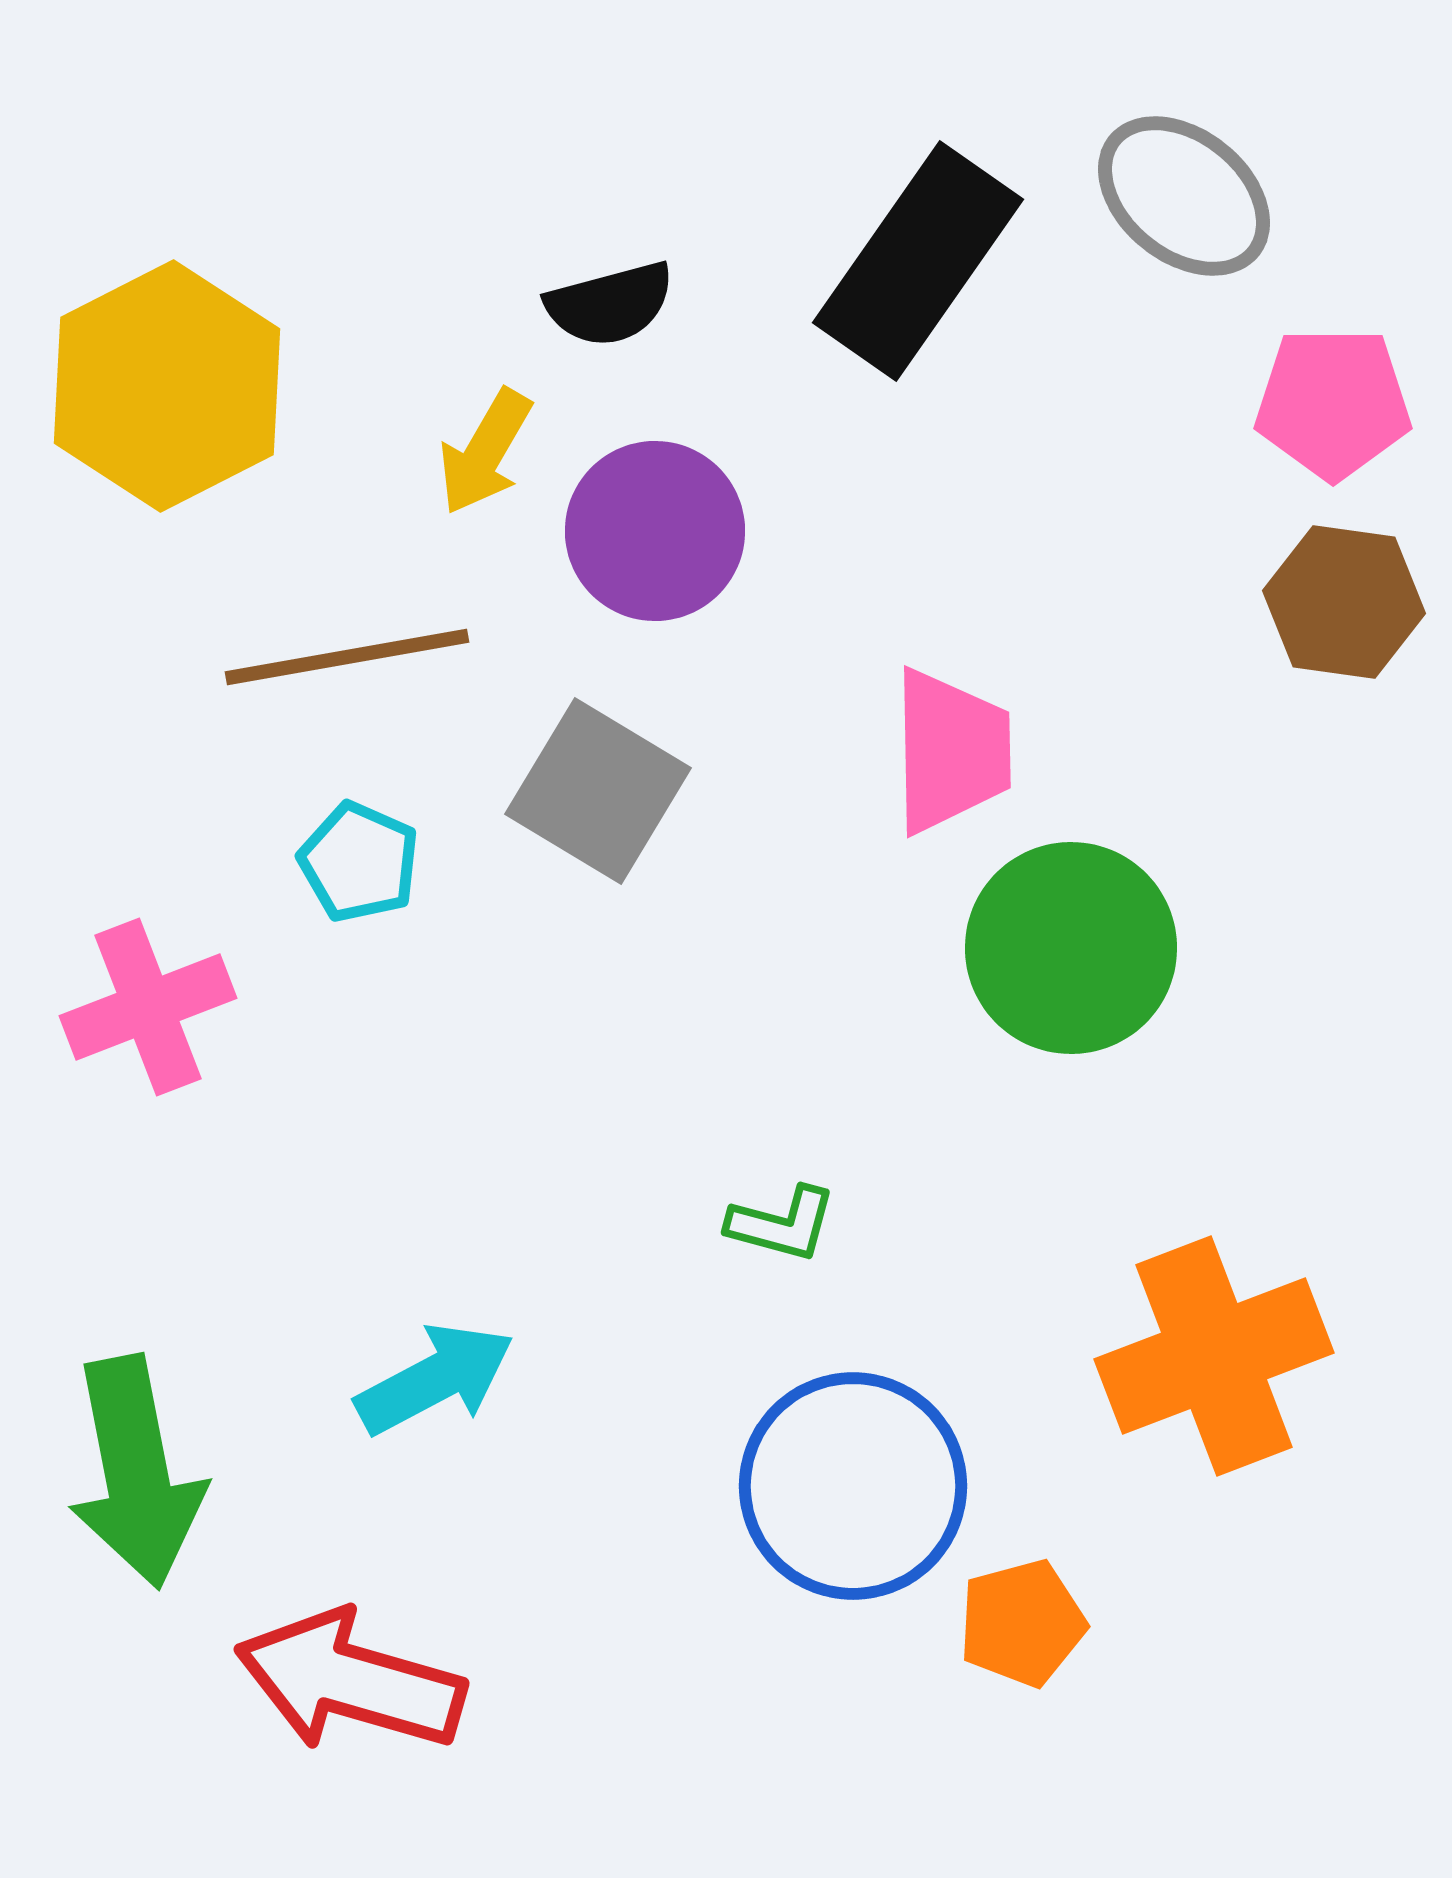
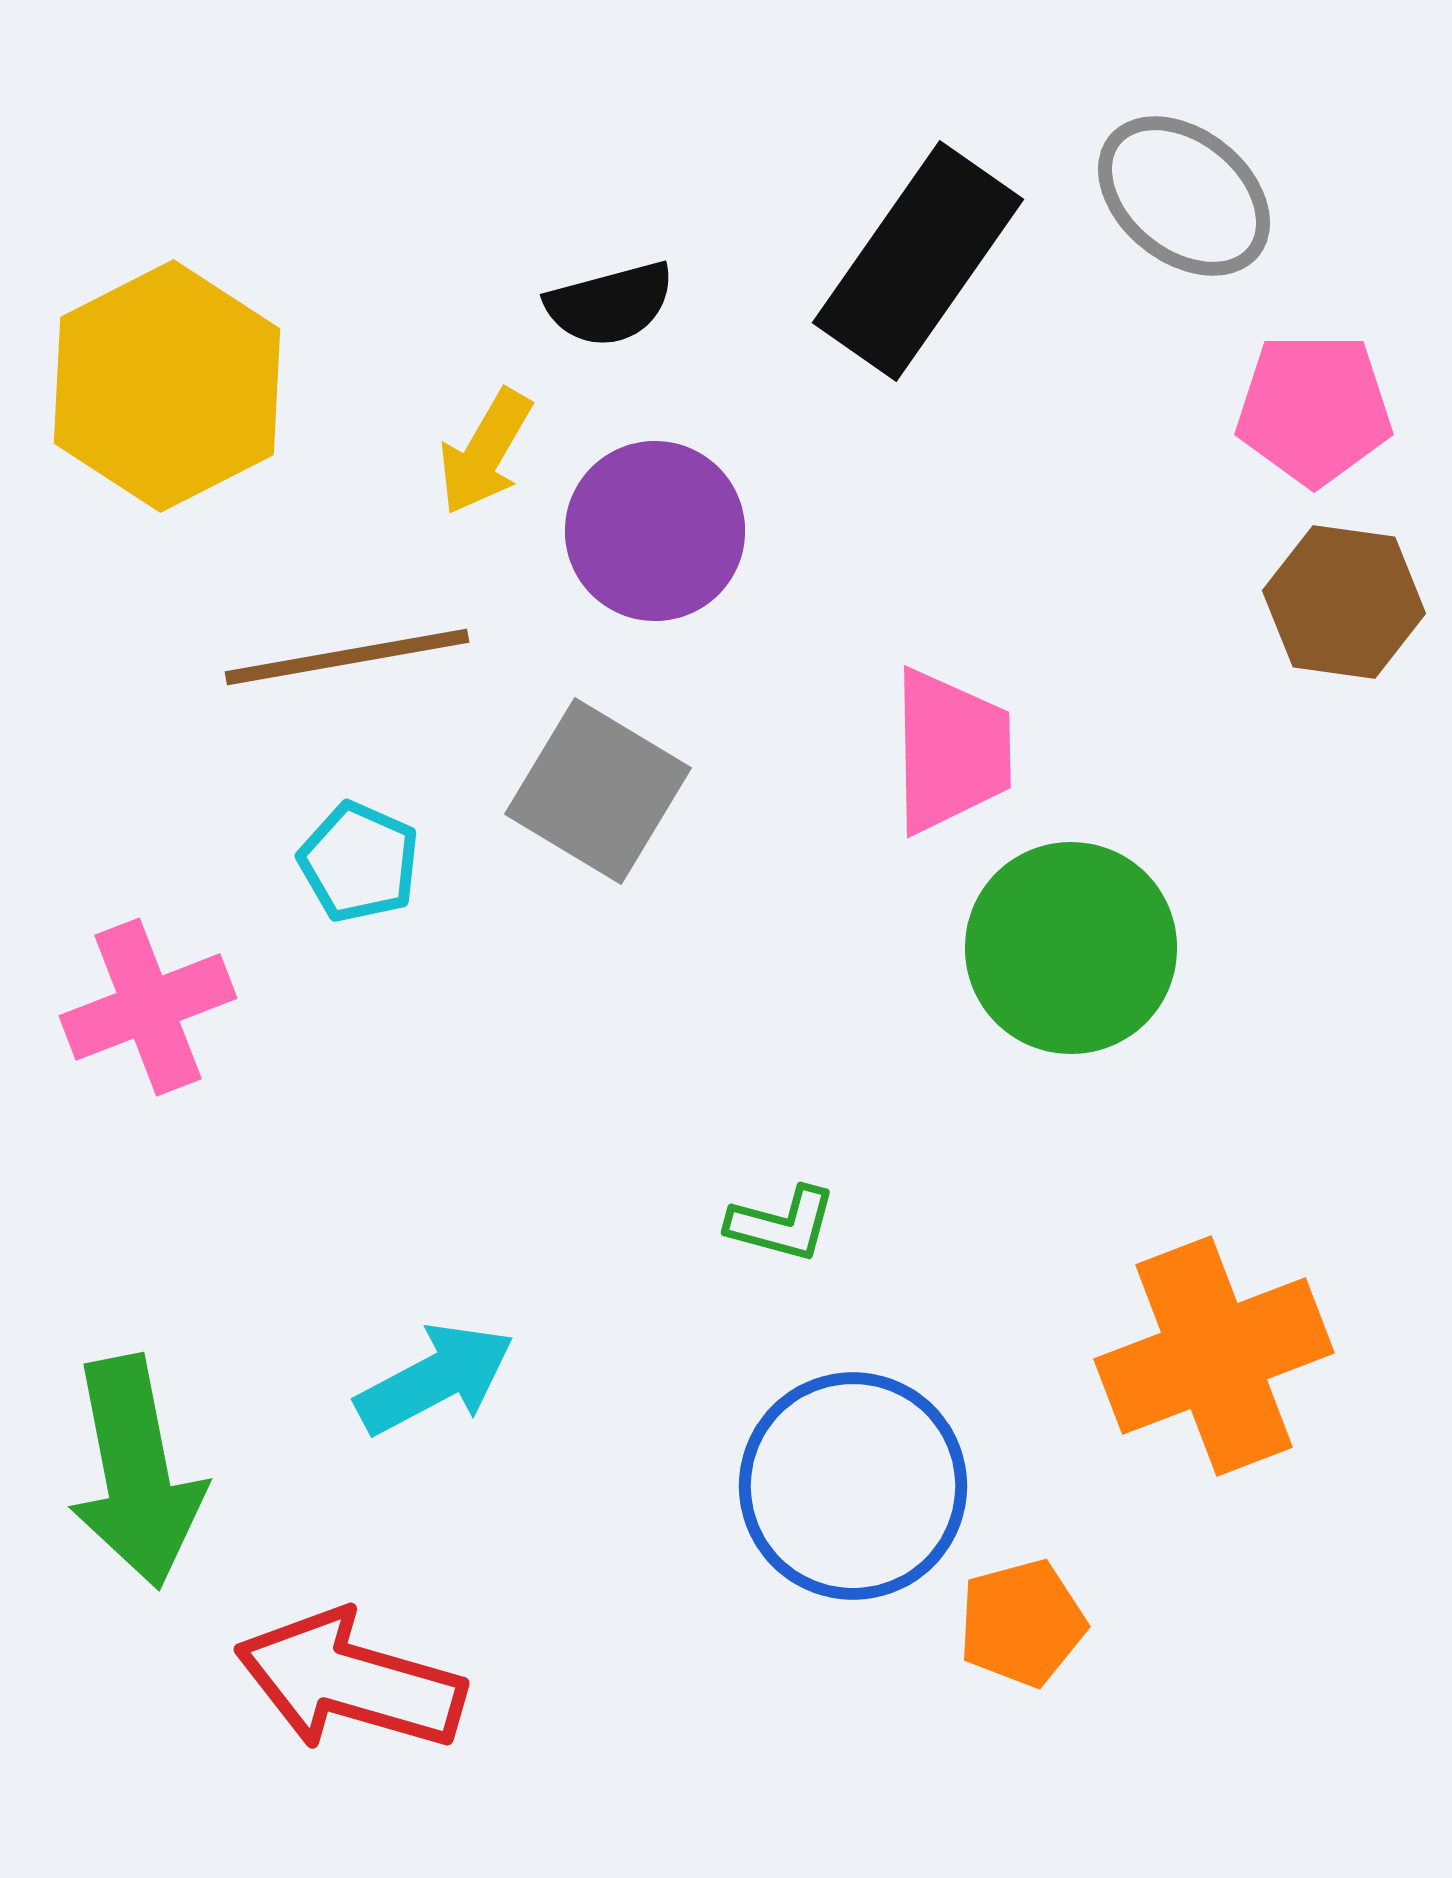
pink pentagon: moved 19 px left, 6 px down
